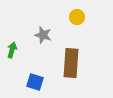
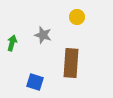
green arrow: moved 7 px up
